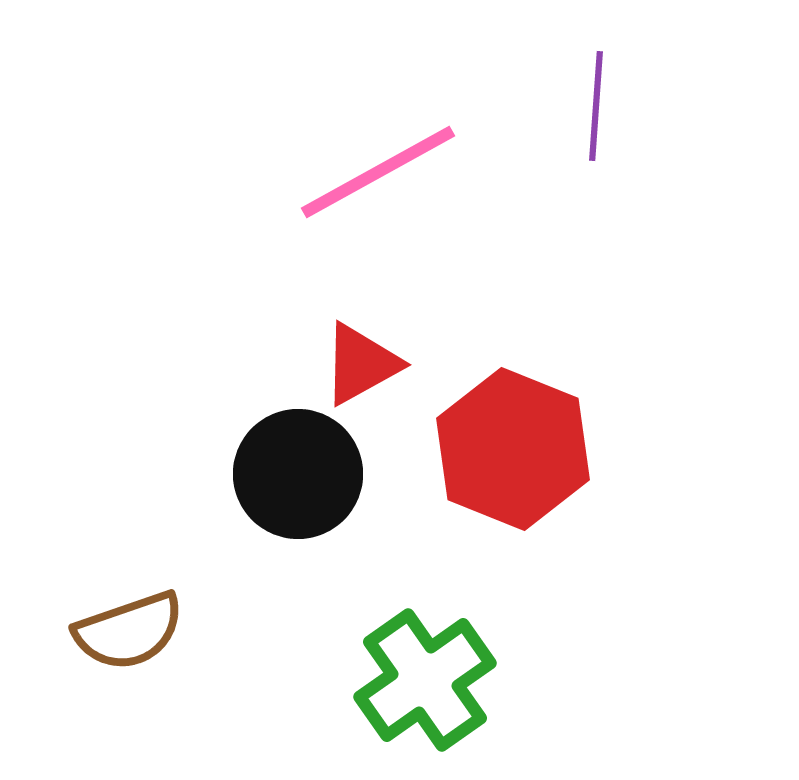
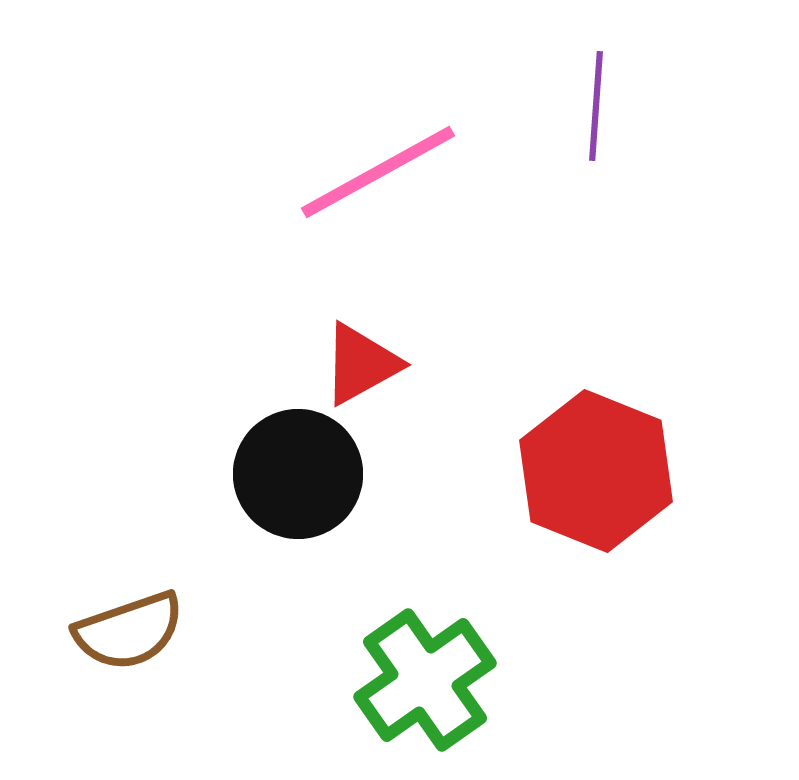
red hexagon: moved 83 px right, 22 px down
